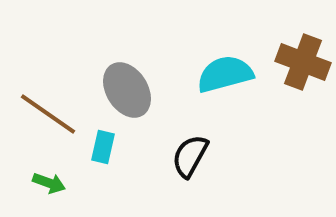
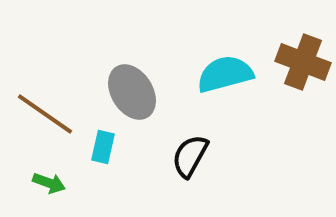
gray ellipse: moved 5 px right, 2 px down
brown line: moved 3 px left
